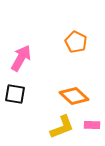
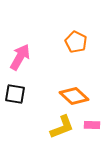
pink arrow: moved 1 px left, 1 px up
